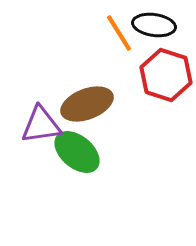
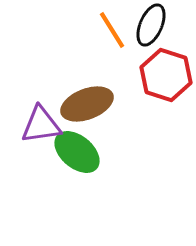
black ellipse: moved 3 px left; rotated 75 degrees counterclockwise
orange line: moved 7 px left, 3 px up
